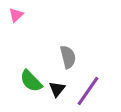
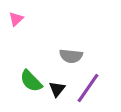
pink triangle: moved 4 px down
gray semicircle: moved 3 px right, 1 px up; rotated 110 degrees clockwise
purple line: moved 3 px up
